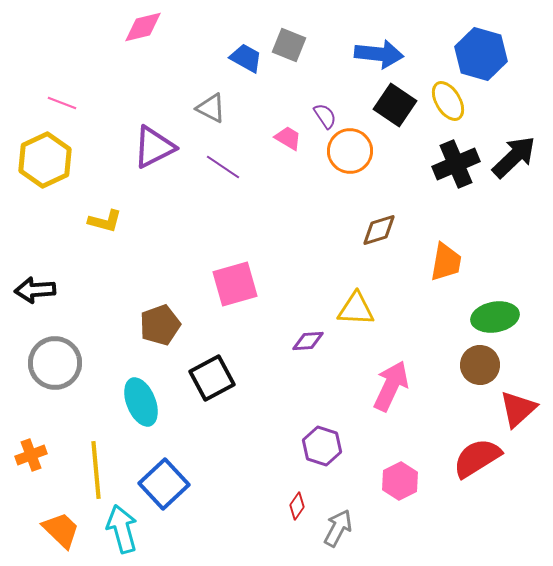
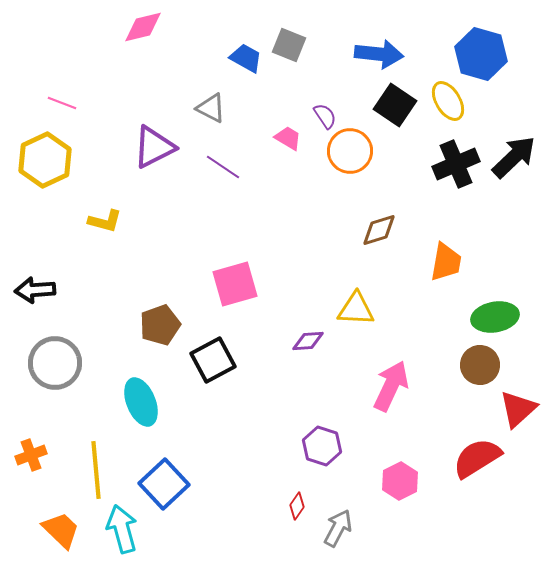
black square at (212, 378): moved 1 px right, 18 px up
